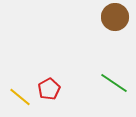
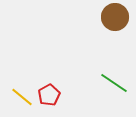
red pentagon: moved 6 px down
yellow line: moved 2 px right
